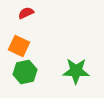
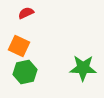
green star: moved 7 px right, 3 px up
